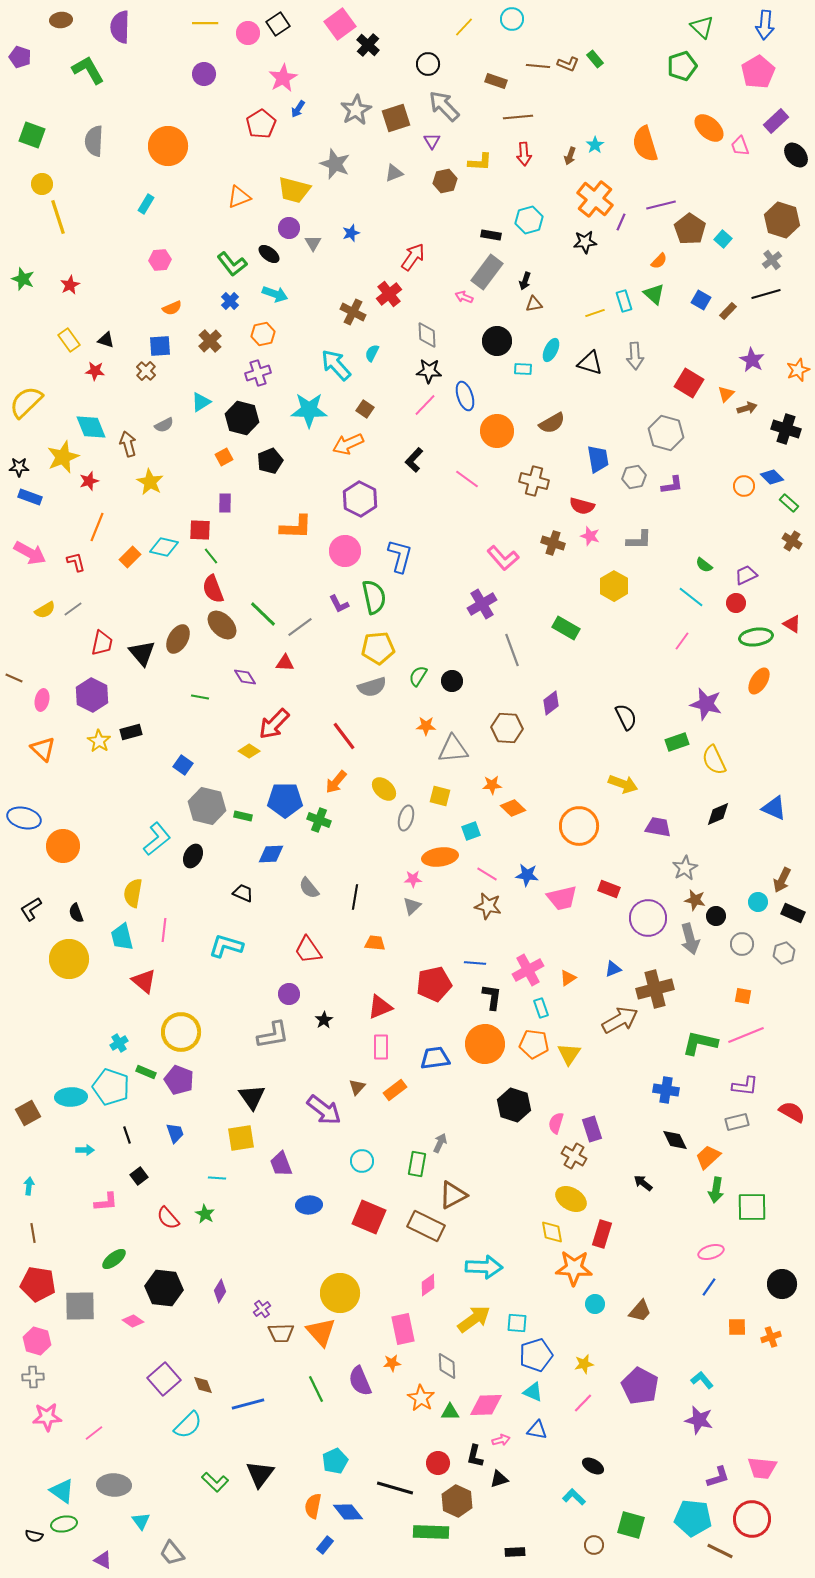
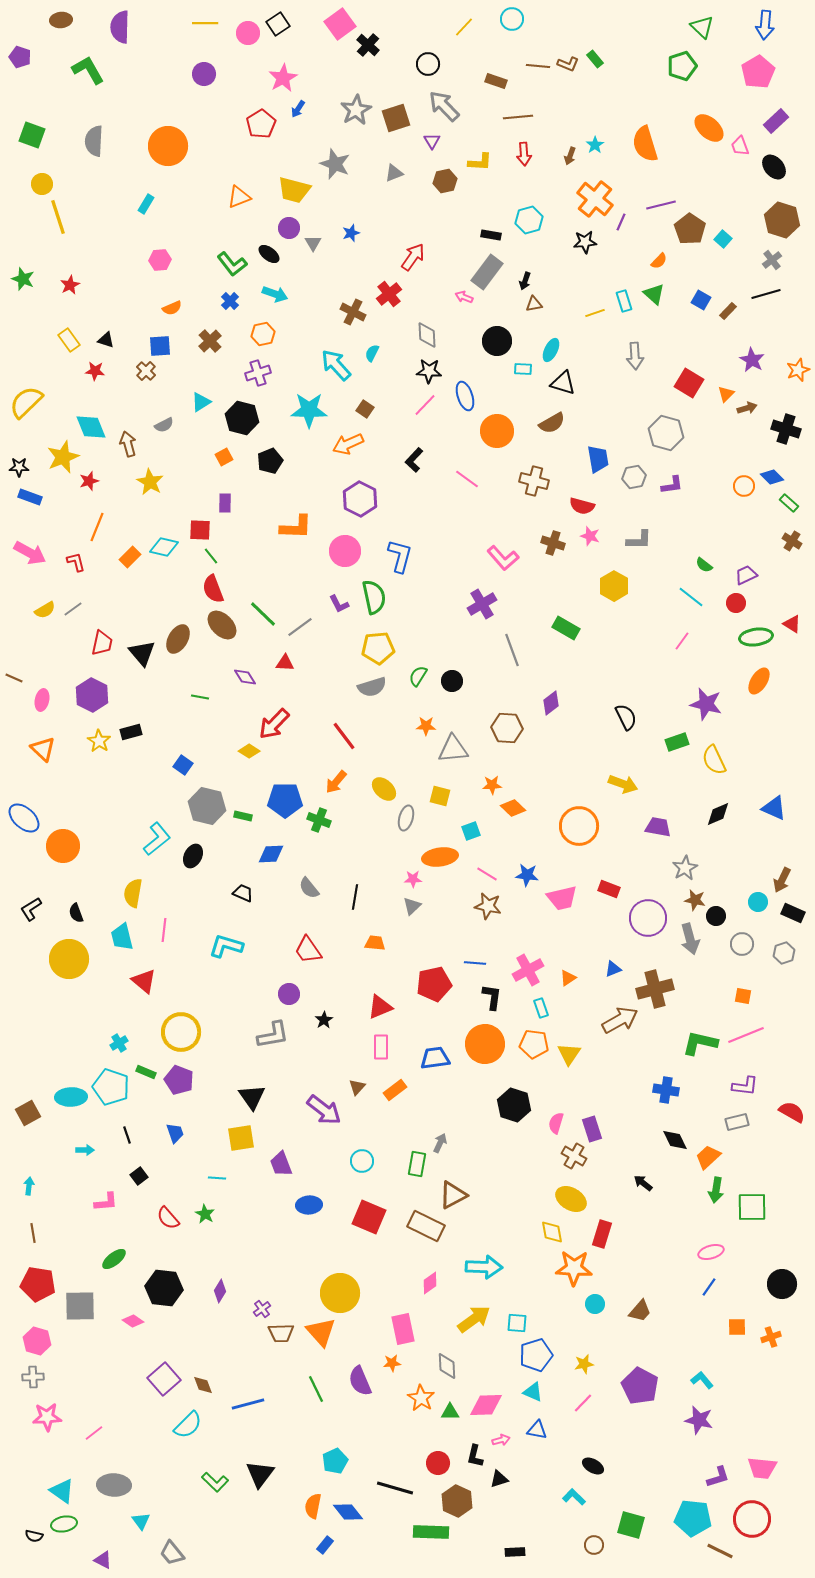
black ellipse at (796, 155): moved 22 px left, 12 px down
black triangle at (590, 363): moved 27 px left, 20 px down
blue ellipse at (24, 818): rotated 28 degrees clockwise
pink diamond at (428, 1285): moved 2 px right, 2 px up
